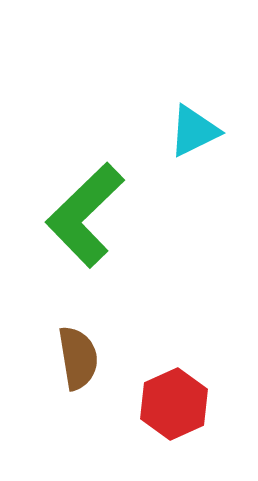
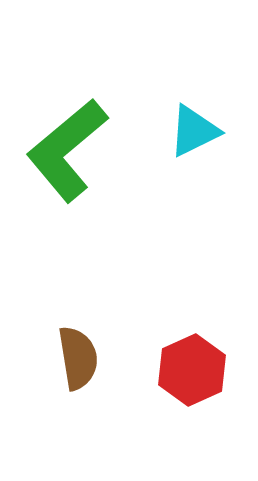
green L-shape: moved 18 px left, 65 px up; rotated 4 degrees clockwise
red hexagon: moved 18 px right, 34 px up
